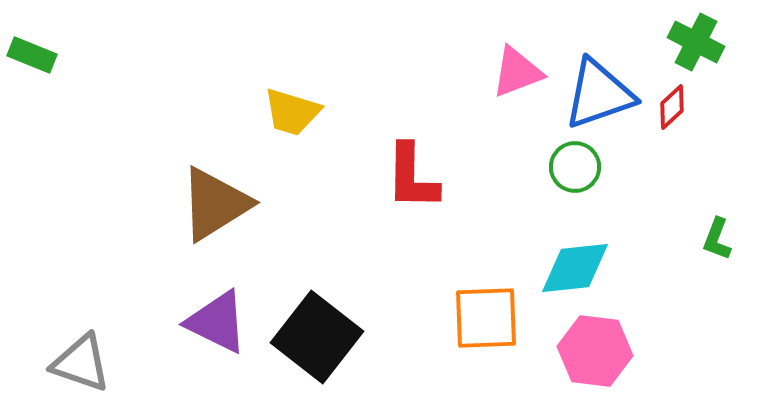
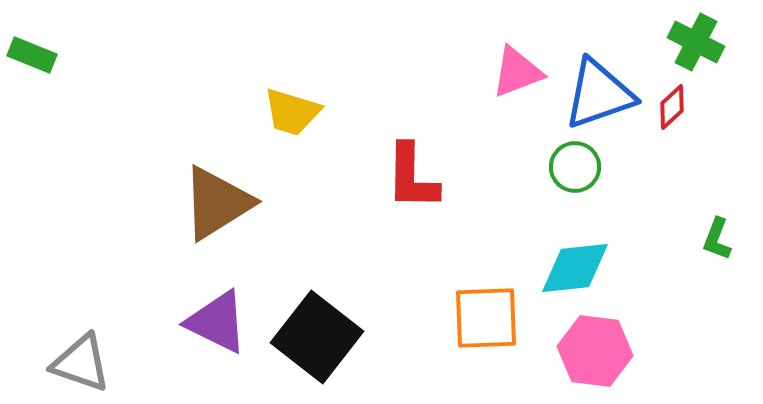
brown triangle: moved 2 px right, 1 px up
